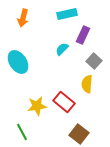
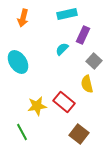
yellow semicircle: rotated 18 degrees counterclockwise
